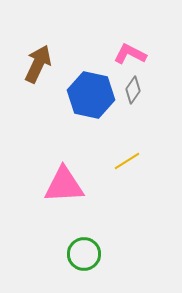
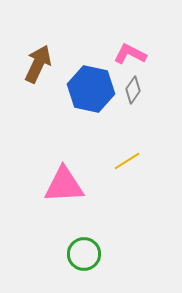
blue hexagon: moved 6 px up
